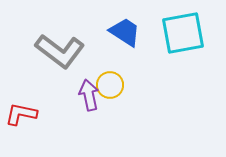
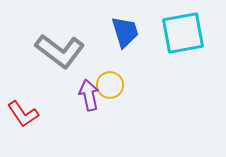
blue trapezoid: rotated 40 degrees clockwise
red L-shape: moved 2 px right; rotated 136 degrees counterclockwise
